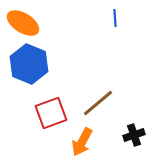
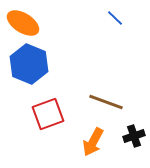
blue line: rotated 42 degrees counterclockwise
brown line: moved 8 px right, 1 px up; rotated 60 degrees clockwise
red square: moved 3 px left, 1 px down
black cross: moved 1 px down
orange arrow: moved 11 px right
